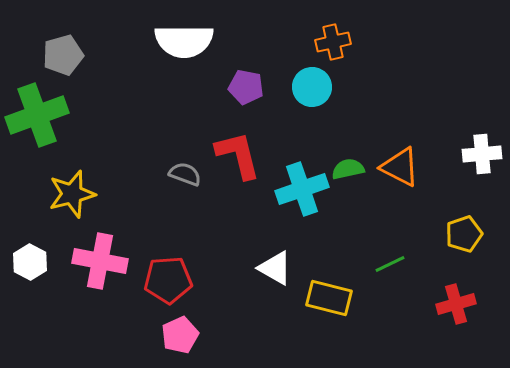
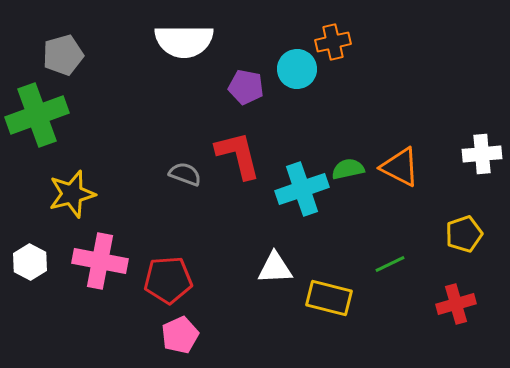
cyan circle: moved 15 px left, 18 px up
white triangle: rotated 33 degrees counterclockwise
